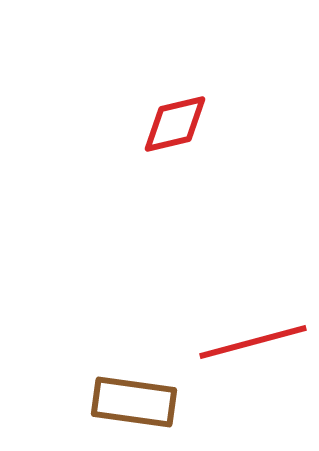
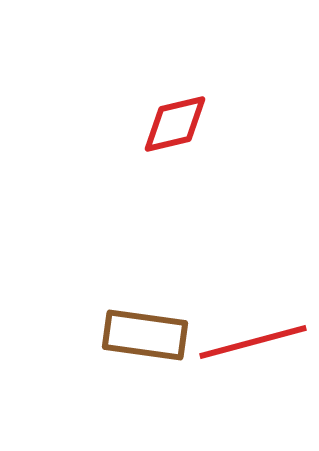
brown rectangle: moved 11 px right, 67 px up
